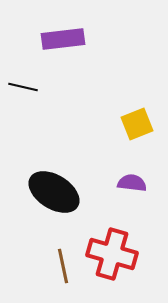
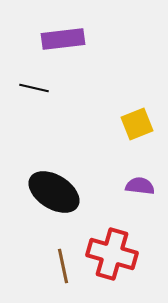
black line: moved 11 px right, 1 px down
purple semicircle: moved 8 px right, 3 px down
